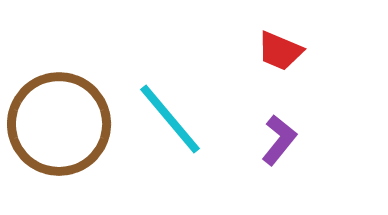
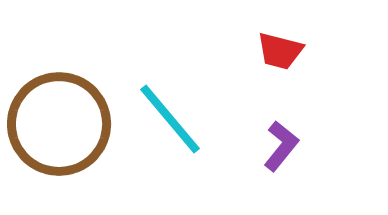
red trapezoid: rotated 9 degrees counterclockwise
purple L-shape: moved 2 px right, 6 px down
